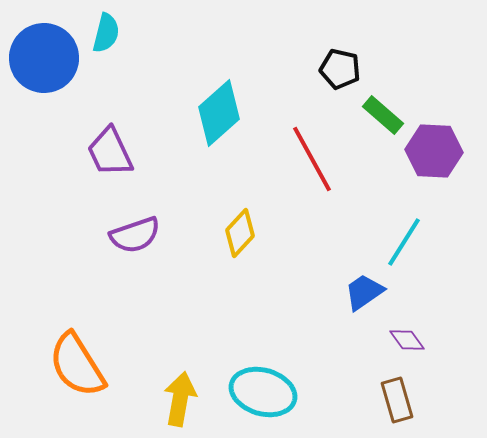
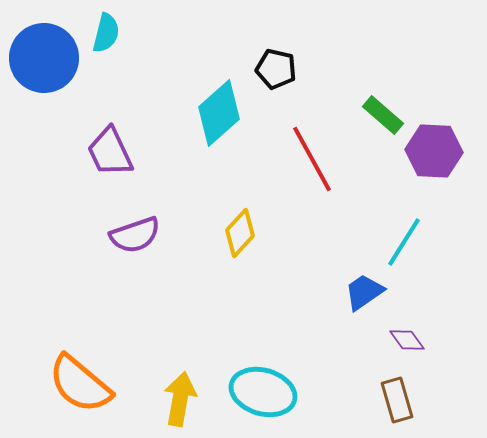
black pentagon: moved 64 px left
orange semicircle: moved 3 px right, 19 px down; rotated 18 degrees counterclockwise
